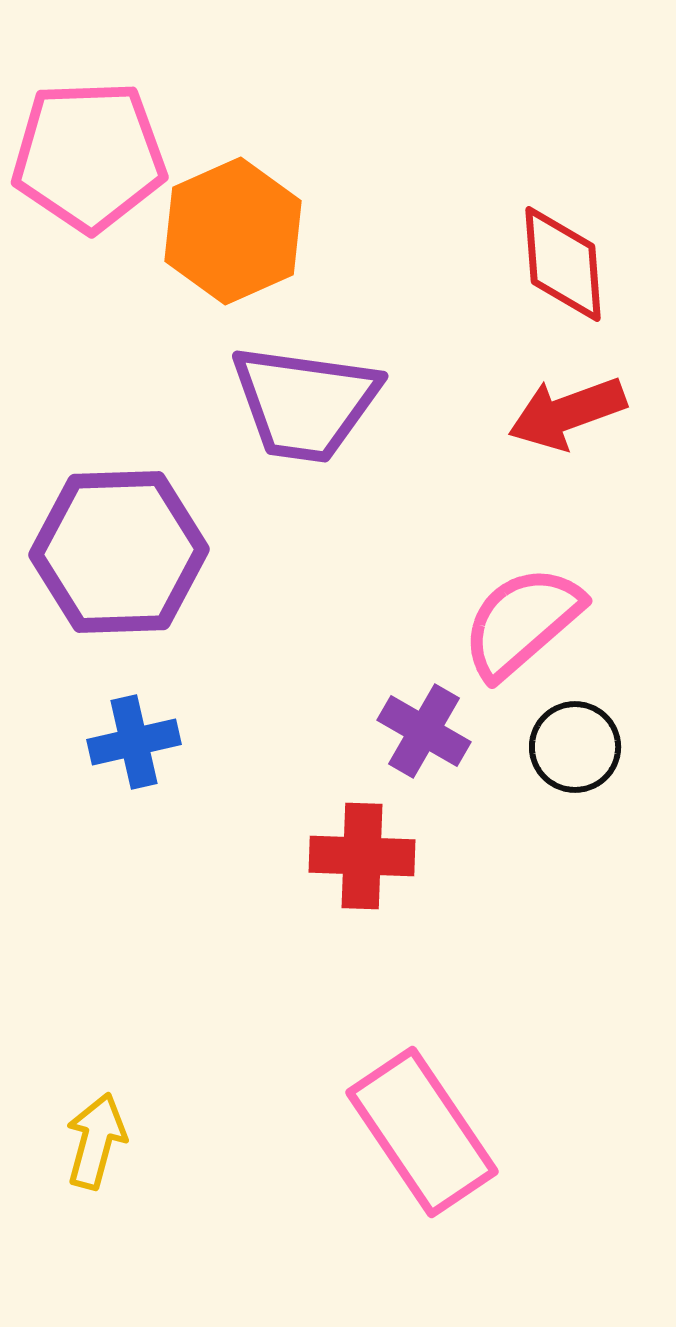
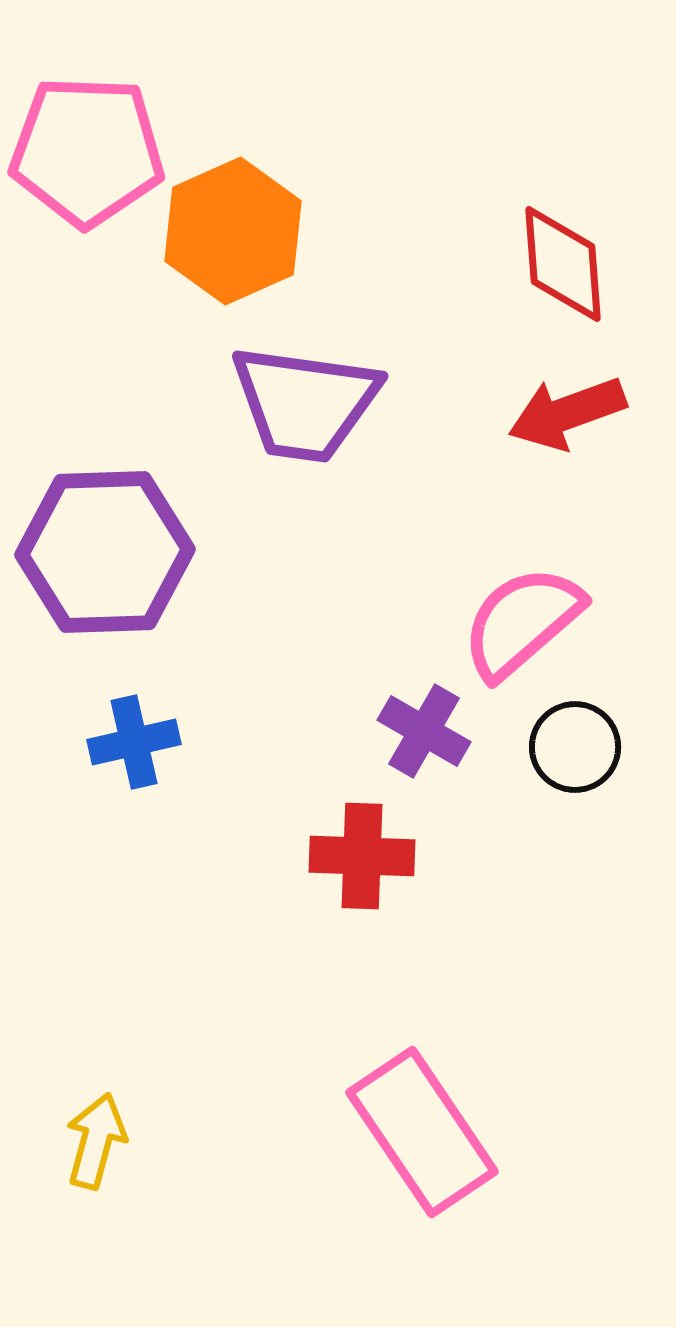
pink pentagon: moved 2 px left, 5 px up; rotated 4 degrees clockwise
purple hexagon: moved 14 px left
